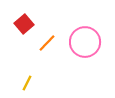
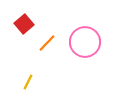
yellow line: moved 1 px right, 1 px up
